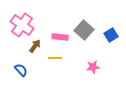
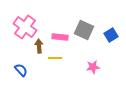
pink cross: moved 3 px right, 2 px down
gray square: rotated 18 degrees counterclockwise
brown arrow: moved 4 px right; rotated 40 degrees counterclockwise
